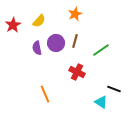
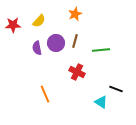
red star: rotated 28 degrees clockwise
green line: rotated 30 degrees clockwise
black line: moved 2 px right
